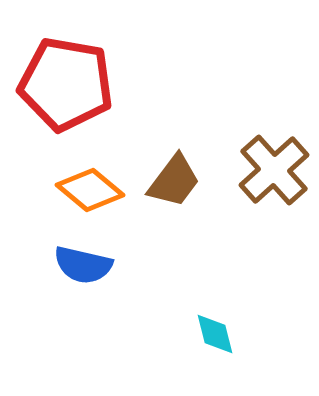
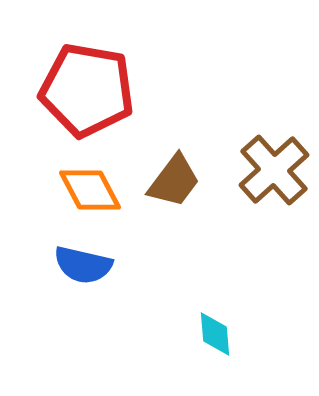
red pentagon: moved 21 px right, 6 px down
orange diamond: rotated 22 degrees clockwise
cyan diamond: rotated 9 degrees clockwise
